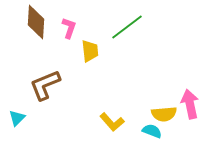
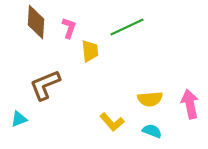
green line: rotated 12 degrees clockwise
yellow semicircle: moved 14 px left, 15 px up
cyan triangle: moved 2 px right, 1 px down; rotated 24 degrees clockwise
